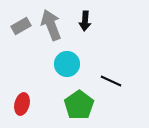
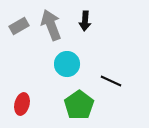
gray rectangle: moved 2 px left
